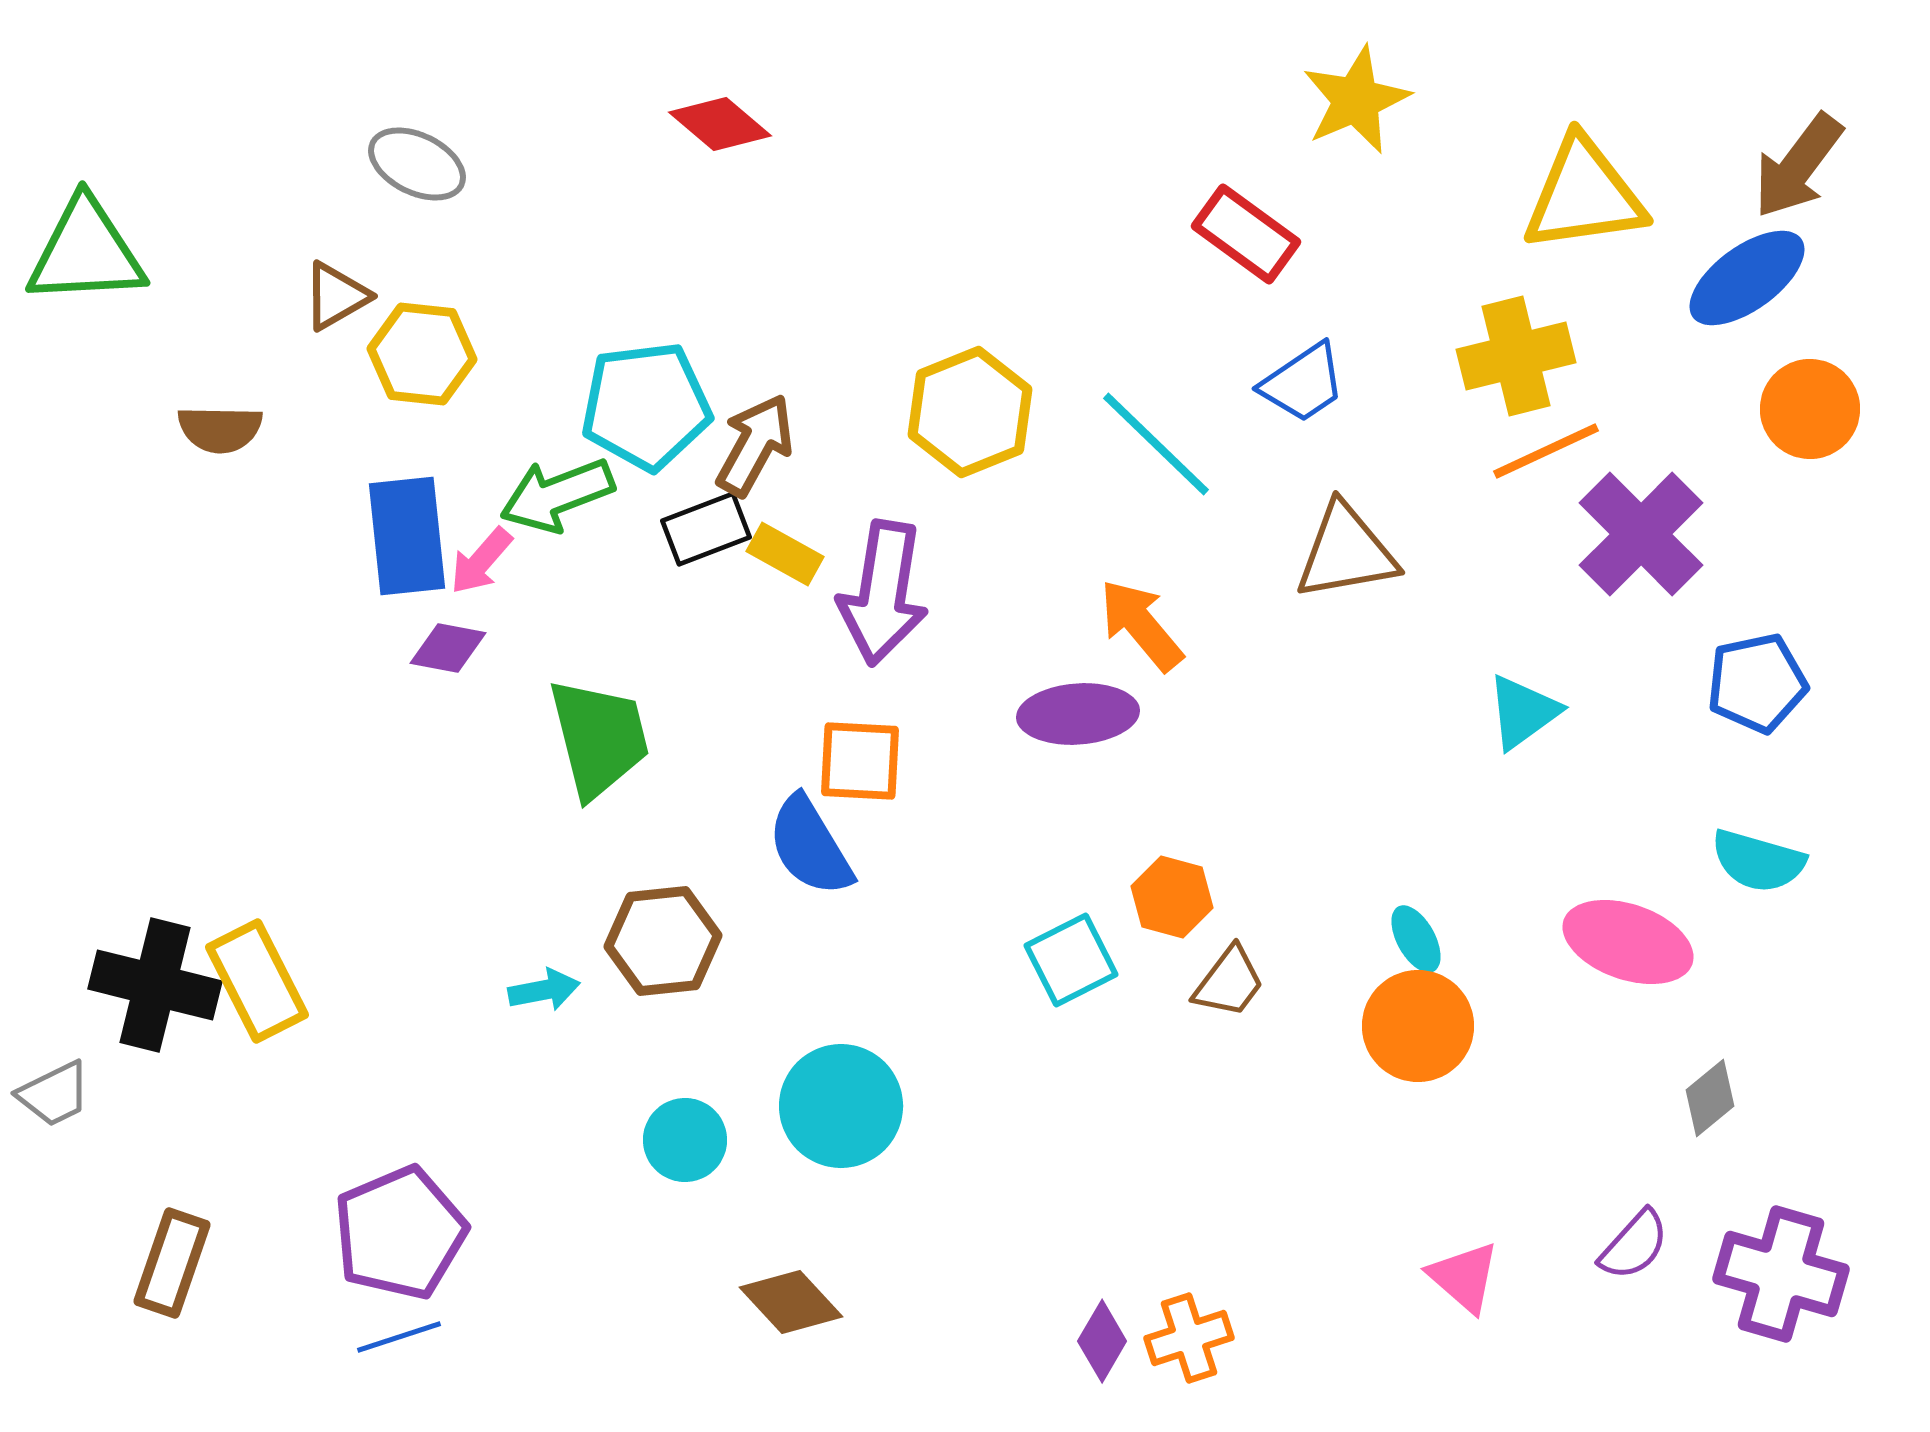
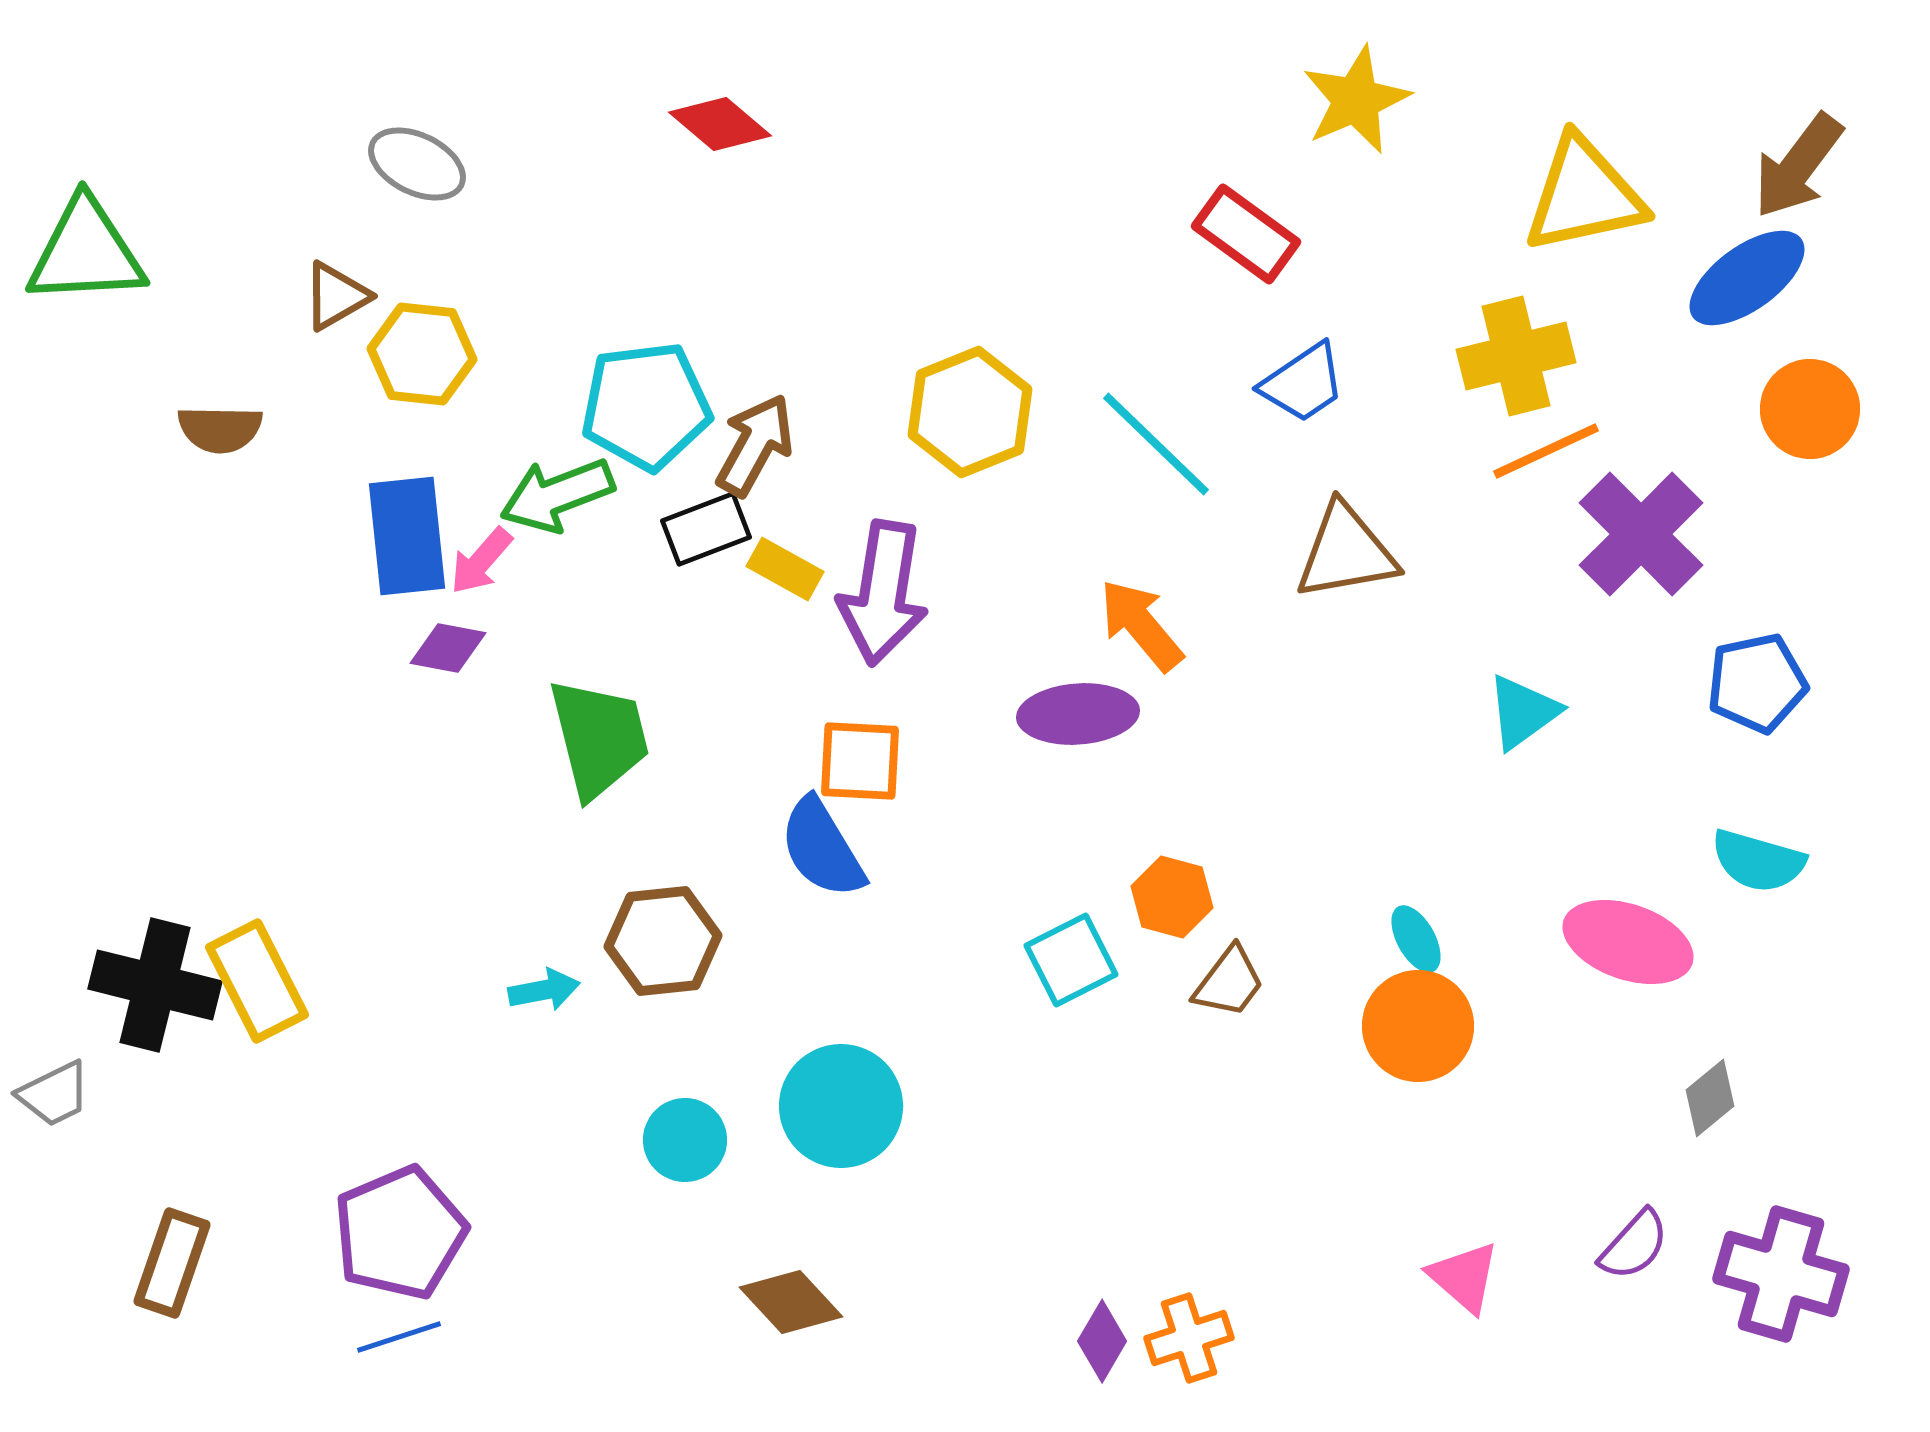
yellow triangle at (1584, 195): rotated 4 degrees counterclockwise
yellow rectangle at (785, 554): moved 15 px down
blue semicircle at (810, 846): moved 12 px right, 2 px down
